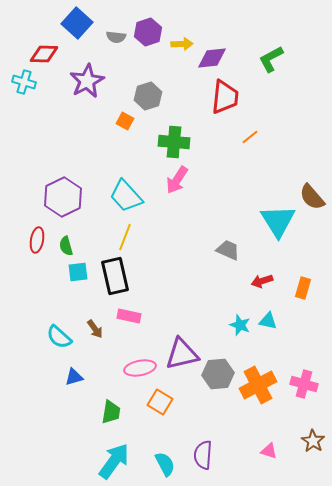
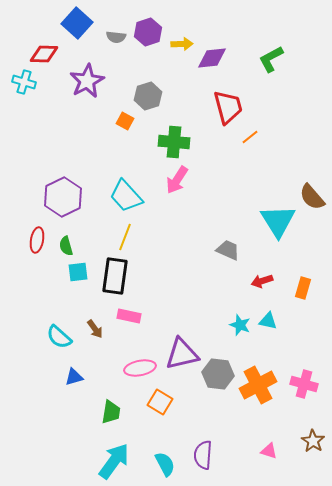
red trapezoid at (225, 97): moved 3 px right, 10 px down; rotated 21 degrees counterclockwise
black rectangle at (115, 276): rotated 21 degrees clockwise
gray hexagon at (218, 374): rotated 12 degrees clockwise
